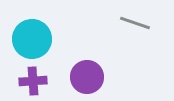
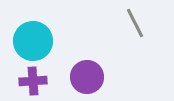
gray line: rotated 44 degrees clockwise
cyan circle: moved 1 px right, 2 px down
